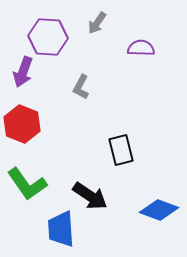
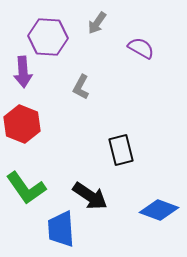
purple semicircle: rotated 28 degrees clockwise
purple arrow: rotated 24 degrees counterclockwise
green L-shape: moved 1 px left, 4 px down
